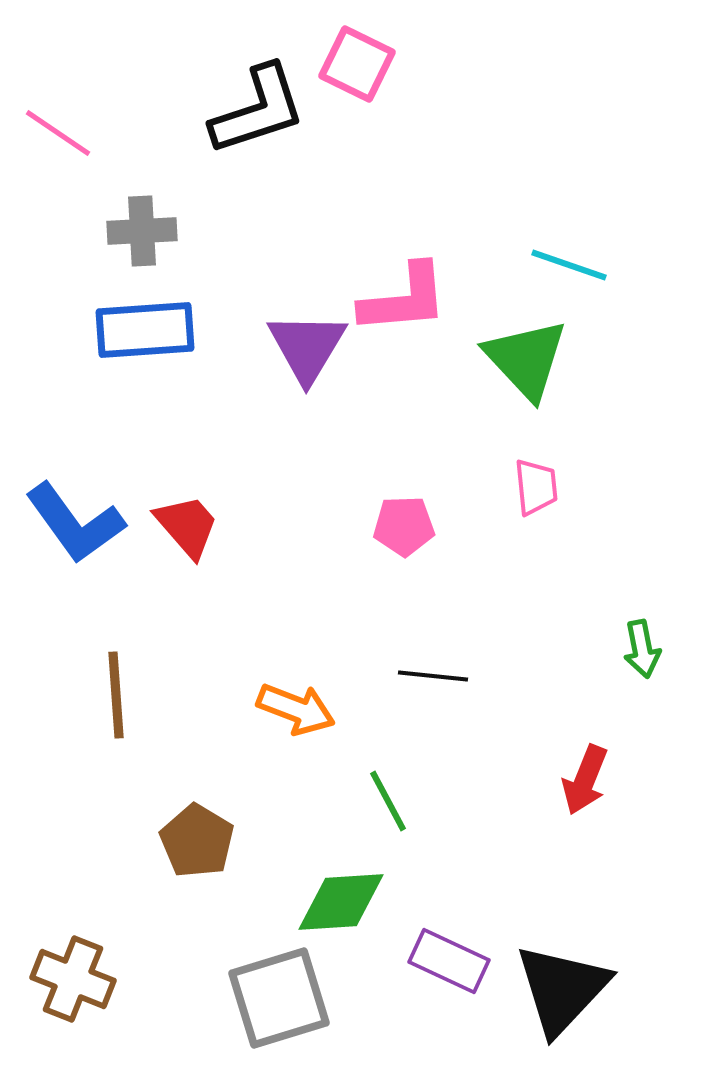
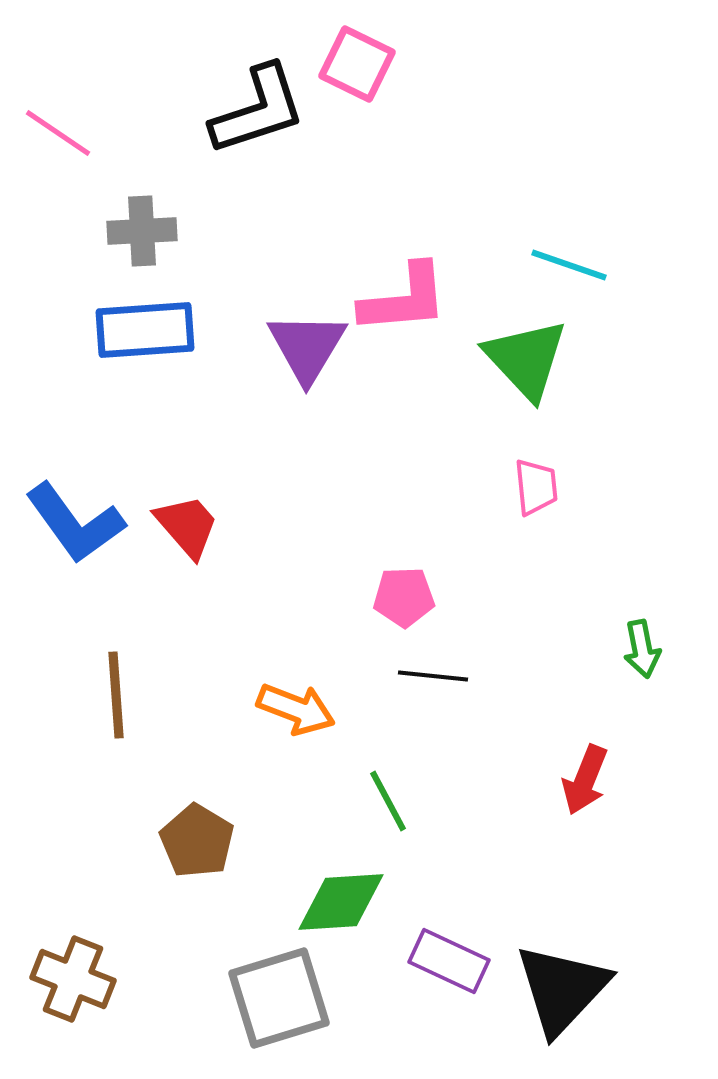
pink pentagon: moved 71 px down
